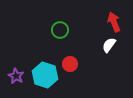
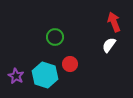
green circle: moved 5 px left, 7 px down
